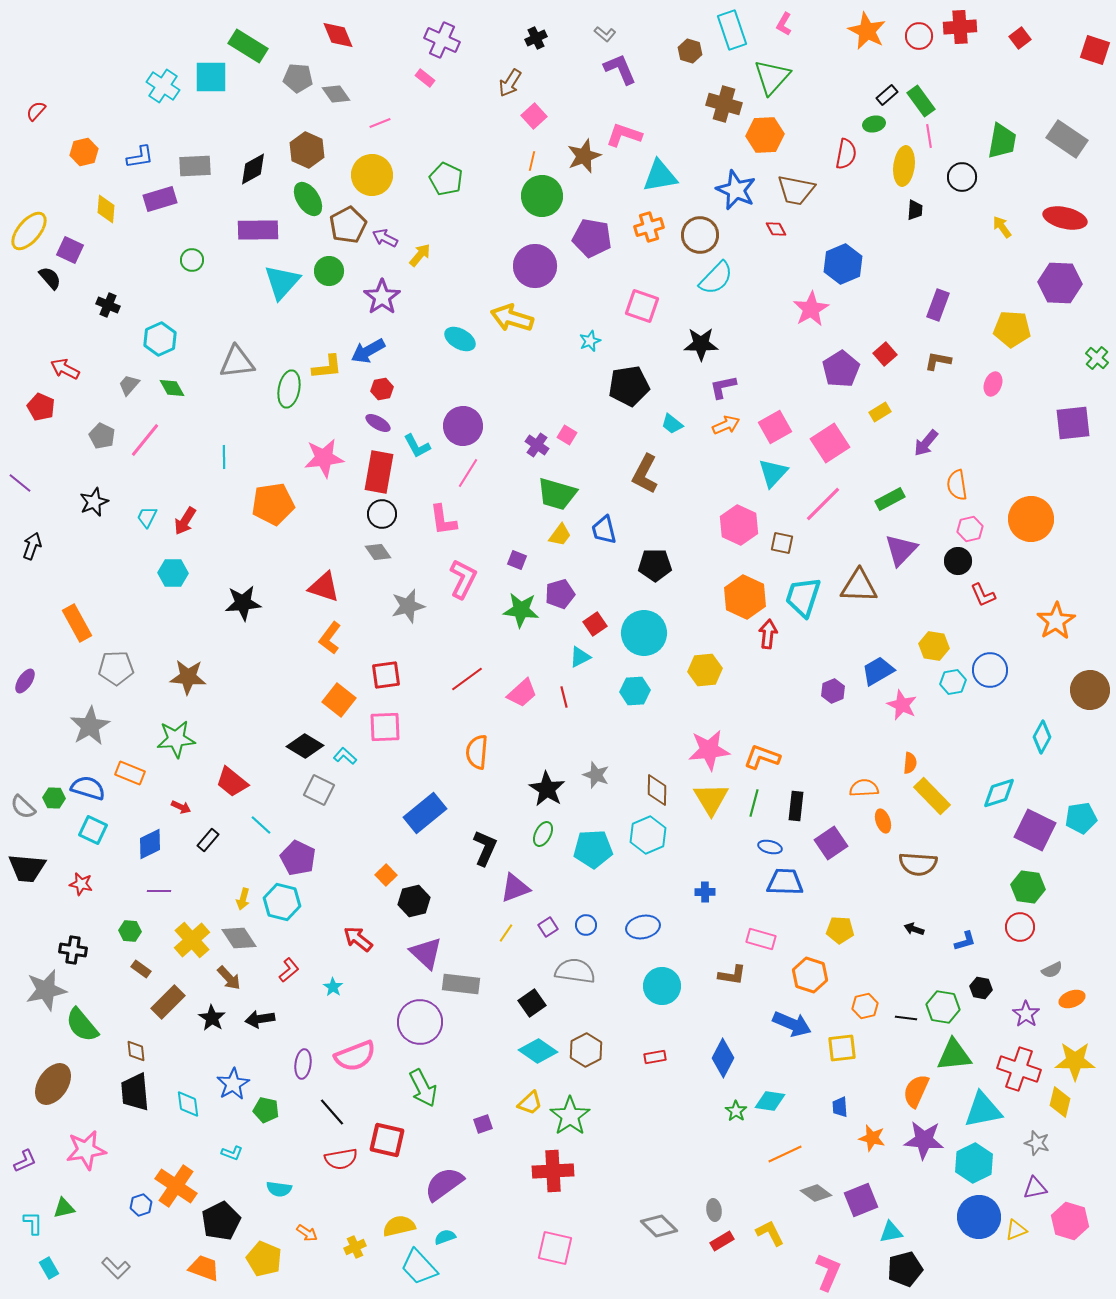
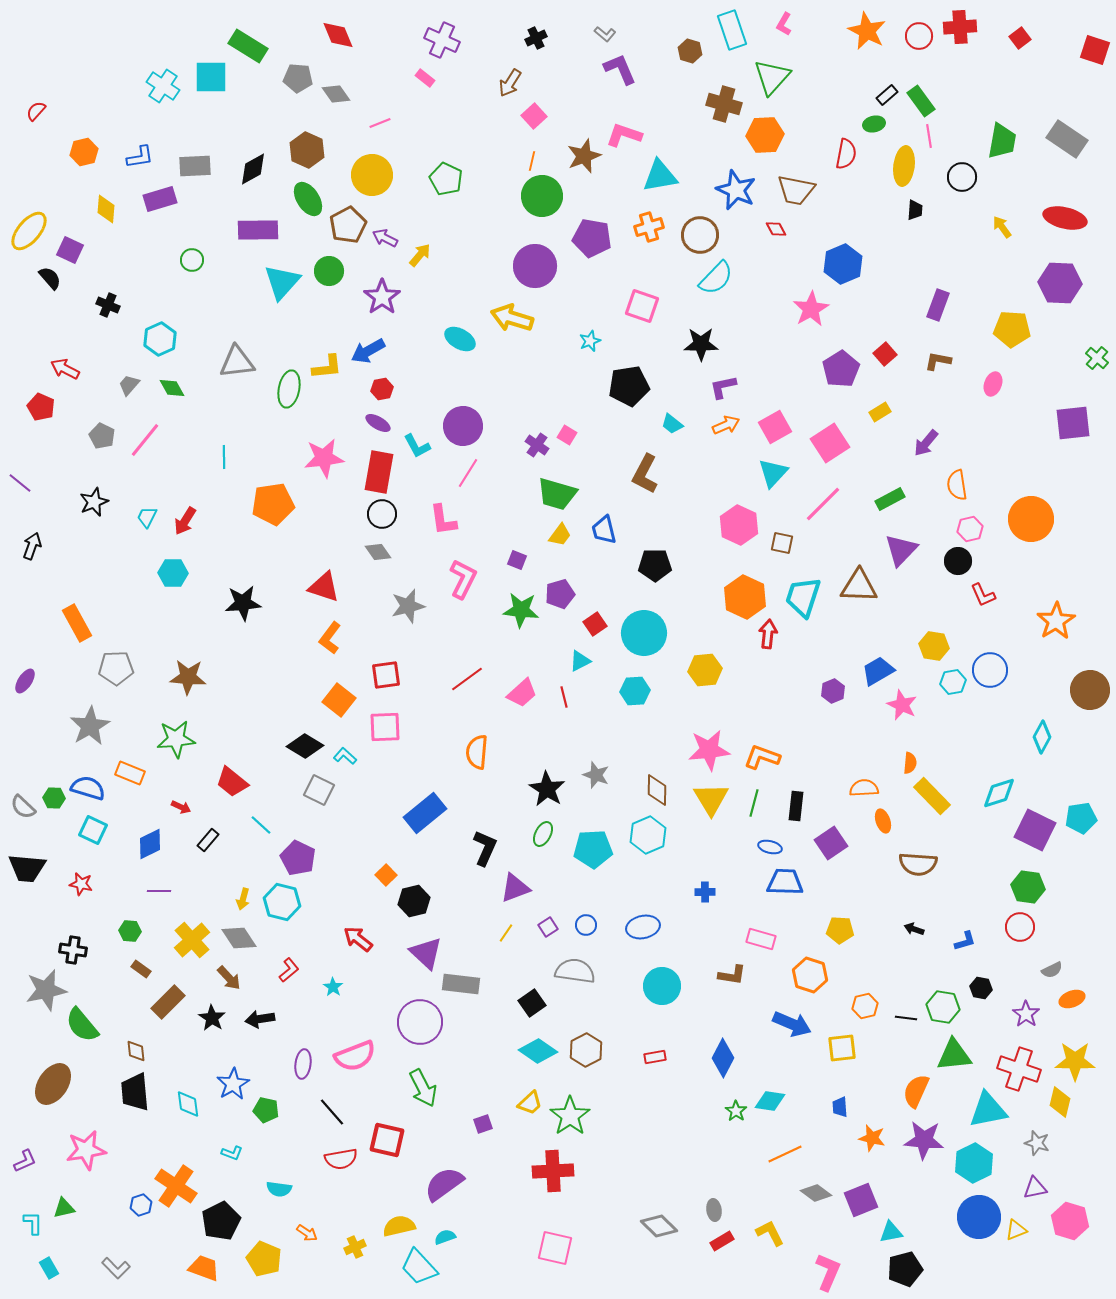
cyan triangle at (580, 657): moved 4 px down
cyan triangle at (983, 1110): moved 5 px right
